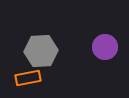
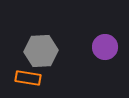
orange rectangle: rotated 20 degrees clockwise
